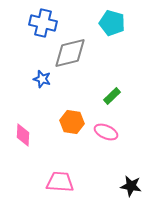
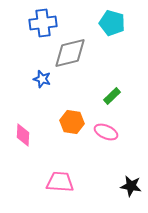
blue cross: rotated 20 degrees counterclockwise
